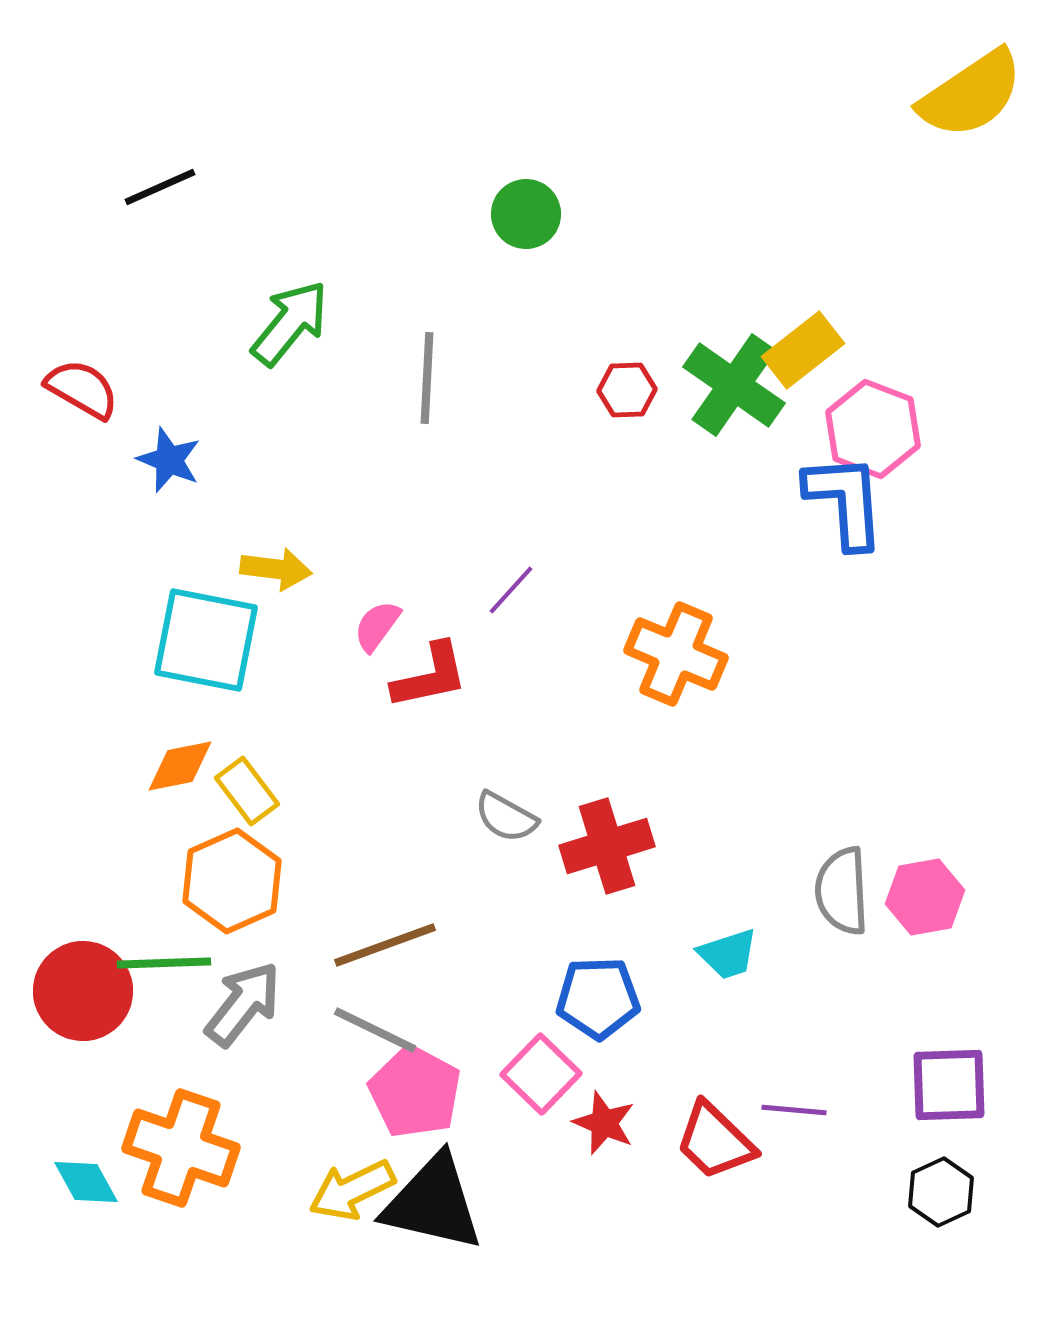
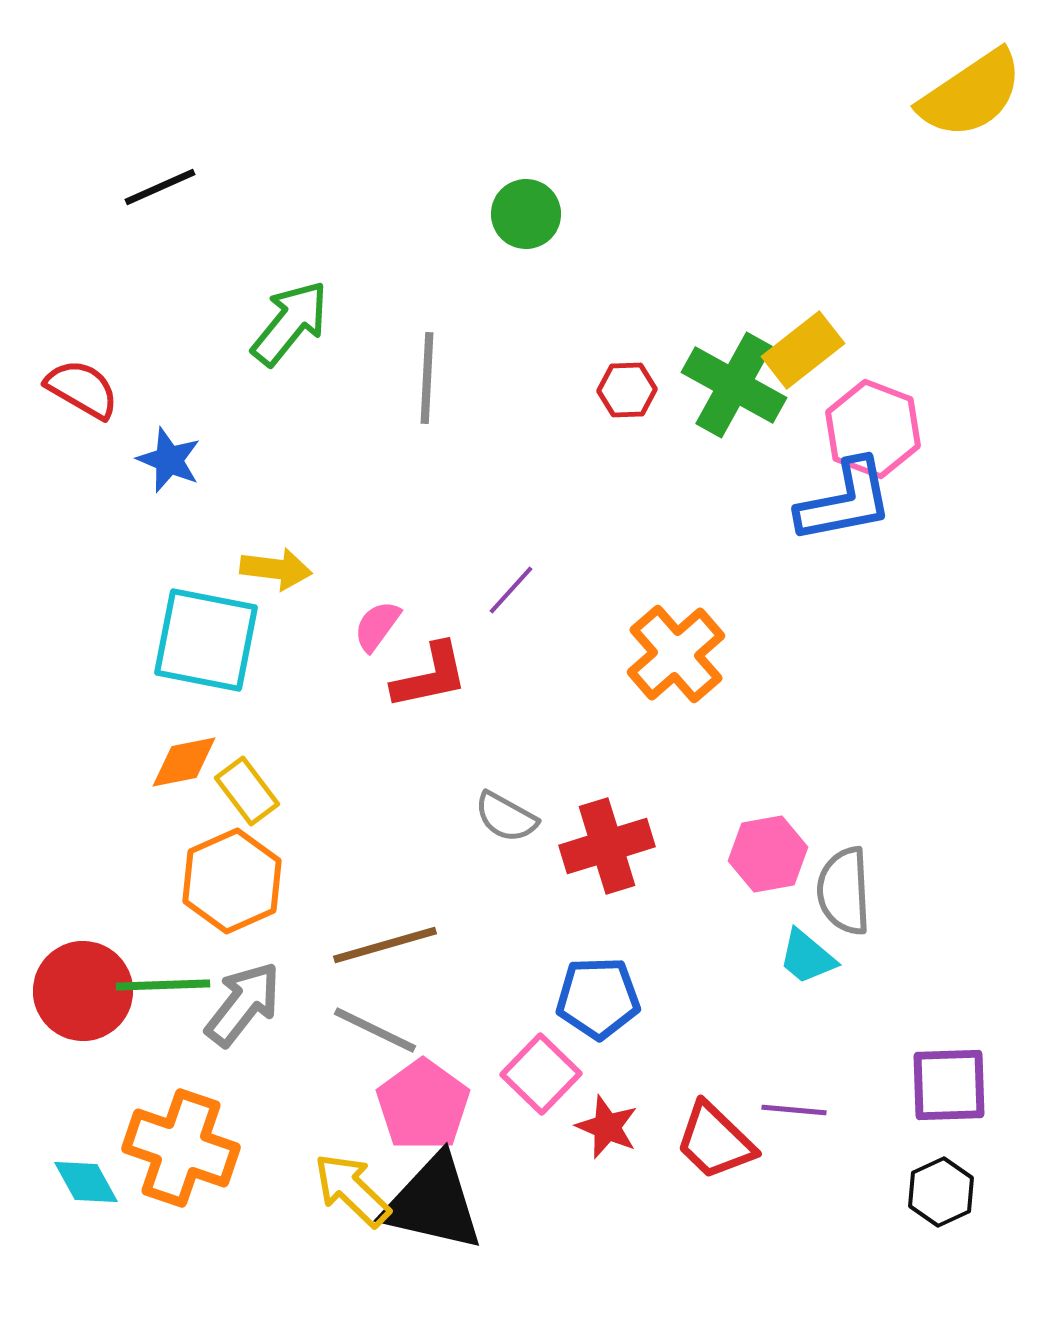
green cross at (734, 385): rotated 6 degrees counterclockwise
blue L-shape at (845, 501): rotated 83 degrees clockwise
orange cross at (676, 654): rotated 26 degrees clockwise
orange diamond at (180, 766): moved 4 px right, 4 px up
gray semicircle at (842, 891): moved 2 px right
pink hexagon at (925, 897): moved 157 px left, 43 px up
brown line at (385, 945): rotated 4 degrees clockwise
cyan trapezoid at (728, 954): moved 79 px right, 3 px down; rotated 58 degrees clockwise
green line at (164, 963): moved 1 px left, 22 px down
pink pentagon at (415, 1092): moved 8 px right, 13 px down; rotated 8 degrees clockwise
red star at (604, 1123): moved 3 px right, 4 px down
yellow arrow at (352, 1190): rotated 70 degrees clockwise
